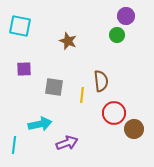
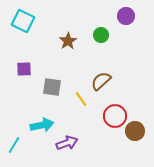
cyan square: moved 3 px right, 5 px up; rotated 15 degrees clockwise
green circle: moved 16 px left
brown star: rotated 18 degrees clockwise
brown semicircle: rotated 125 degrees counterclockwise
gray square: moved 2 px left
yellow line: moved 1 px left, 4 px down; rotated 42 degrees counterclockwise
red circle: moved 1 px right, 3 px down
cyan arrow: moved 2 px right, 1 px down
brown circle: moved 1 px right, 2 px down
cyan line: rotated 24 degrees clockwise
